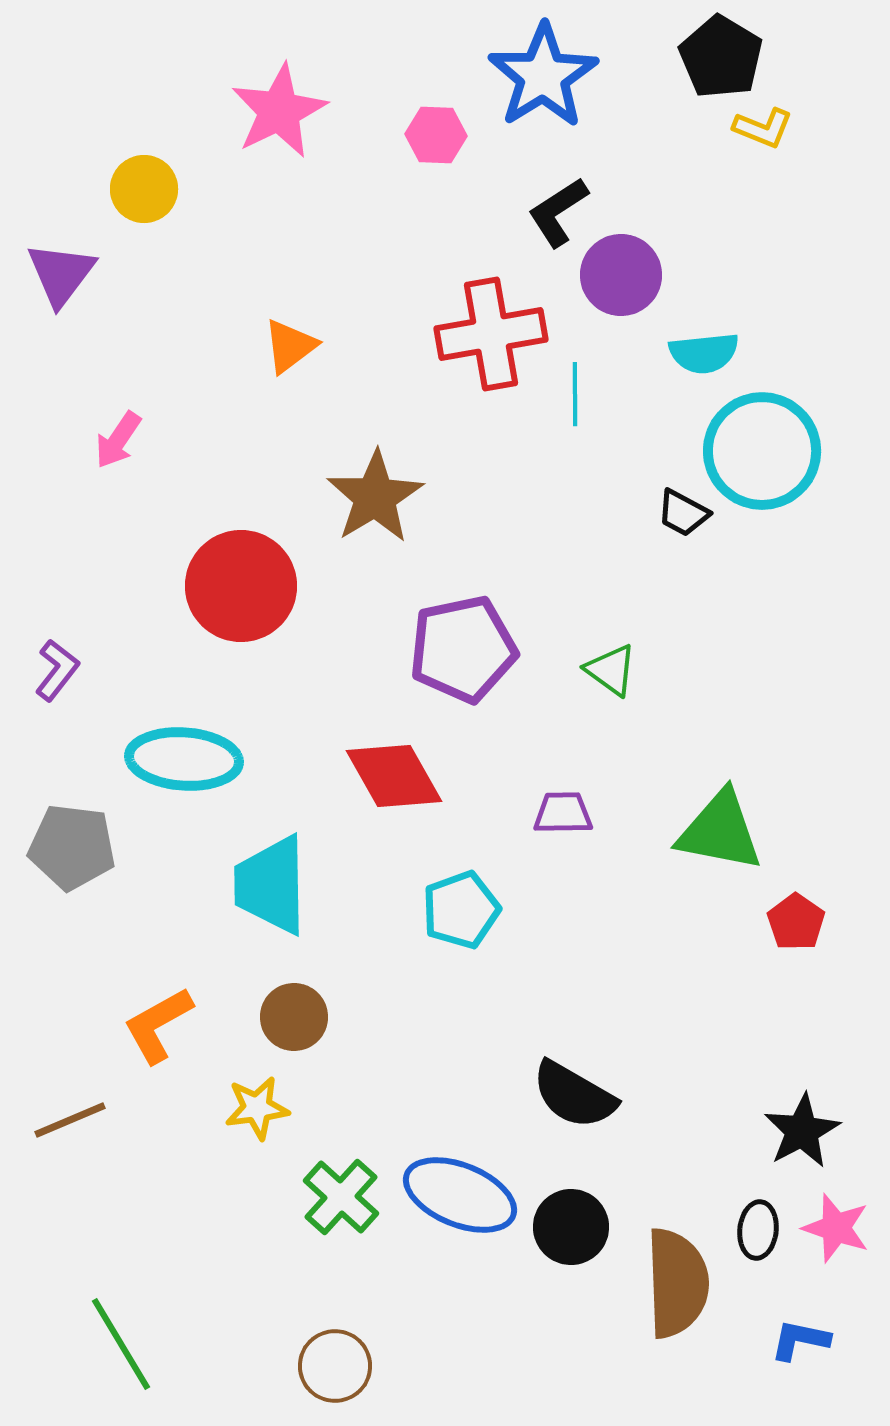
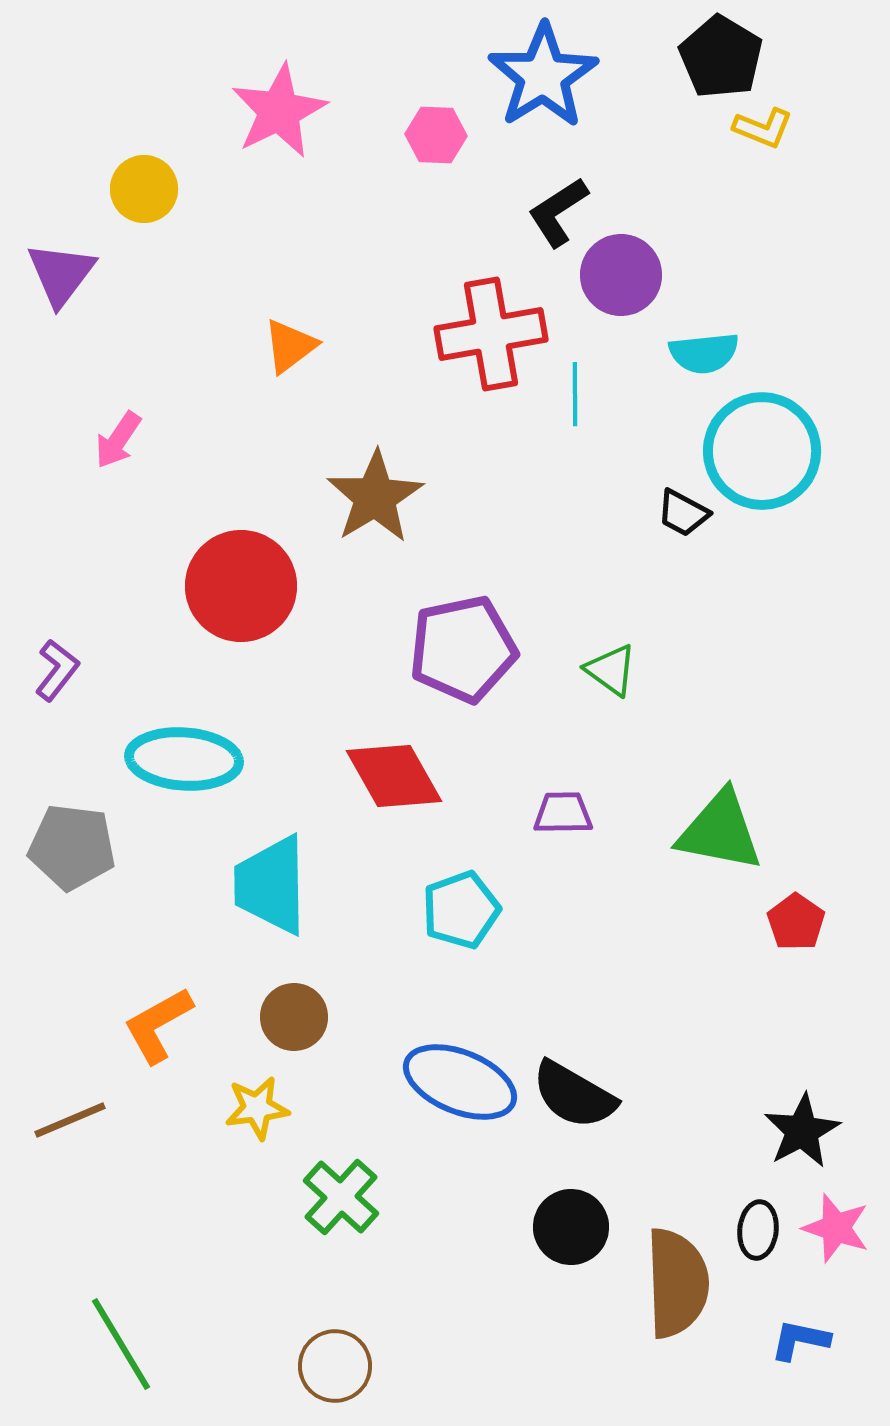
blue ellipse at (460, 1195): moved 113 px up
